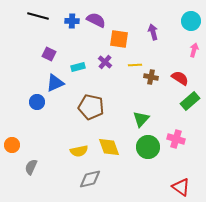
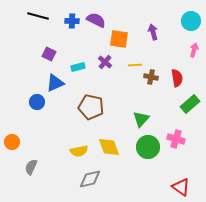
red semicircle: moved 3 px left; rotated 48 degrees clockwise
green rectangle: moved 3 px down
orange circle: moved 3 px up
